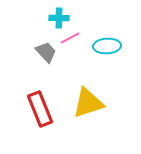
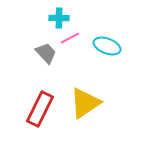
cyan ellipse: rotated 24 degrees clockwise
gray trapezoid: moved 1 px down
yellow triangle: moved 3 px left; rotated 16 degrees counterclockwise
red rectangle: rotated 48 degrees clockwise
